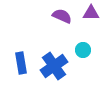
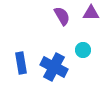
purple semicircle: rotated 36 degrees clockwise
blue cross: moved 1 px down; rotated 28 degrees counterclockwise
